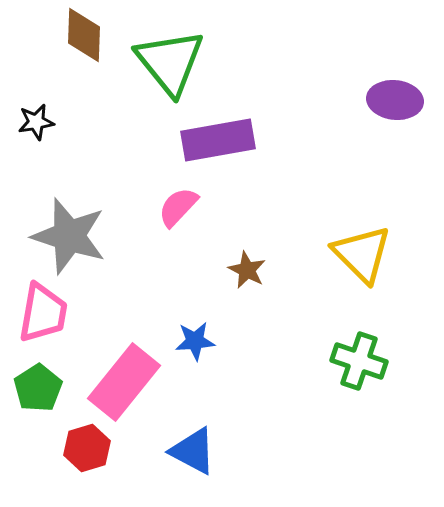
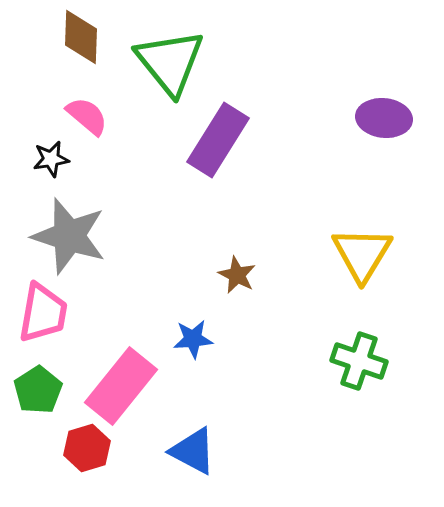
brown diamond: moved 3 px left, 2 px down
purple ellipse: moved 11 px left, 18 px down
black star: moved 15 px right, 37 px down
purple rectangle: rotated 48 degrees counterclockwise
pink semicircle: moved 91 px left, 91 px up; rotated 87 degrees clockwise
yellow triangle: rotated 16 degrees clockwise
brown star: moved 10 px left, 5 px down
blue star: moved 2 px left, 2 px up
pink rectangle: moved 3 px left, 4 px down
green pentagon: moved 2 px down
